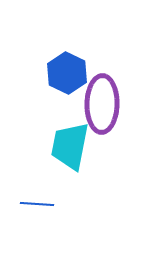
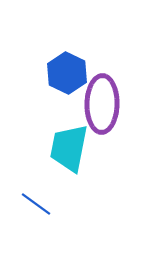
cyan trapezoid: moved 1 px left, 2 px down
blue line: moved 1 px left; rotated 32 degrees clockwise
